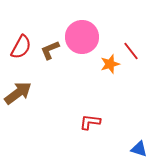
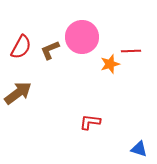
red line: rotated 54 degrees counterclockwise
